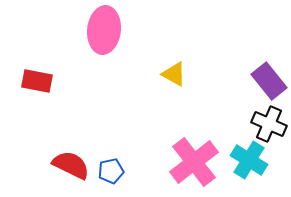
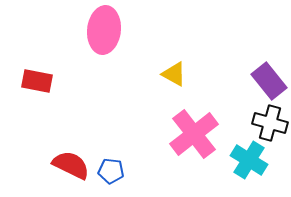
black cross: moved 1 px right, 1 px up; rotated 8 degrees counterclockwise
pink cross: moved 28 px up
blue pentagon: rotated 20 degrees clockwise
